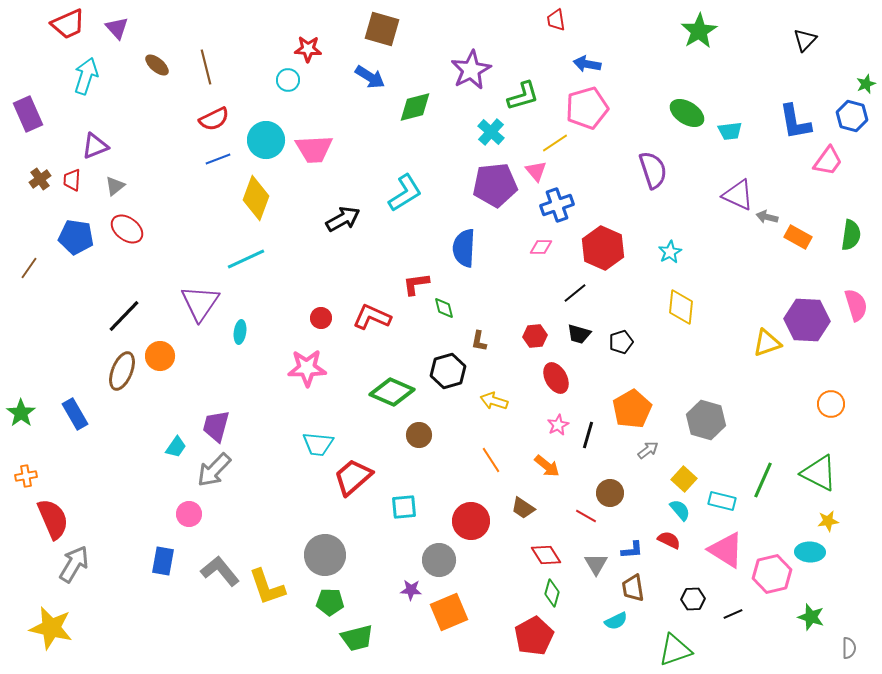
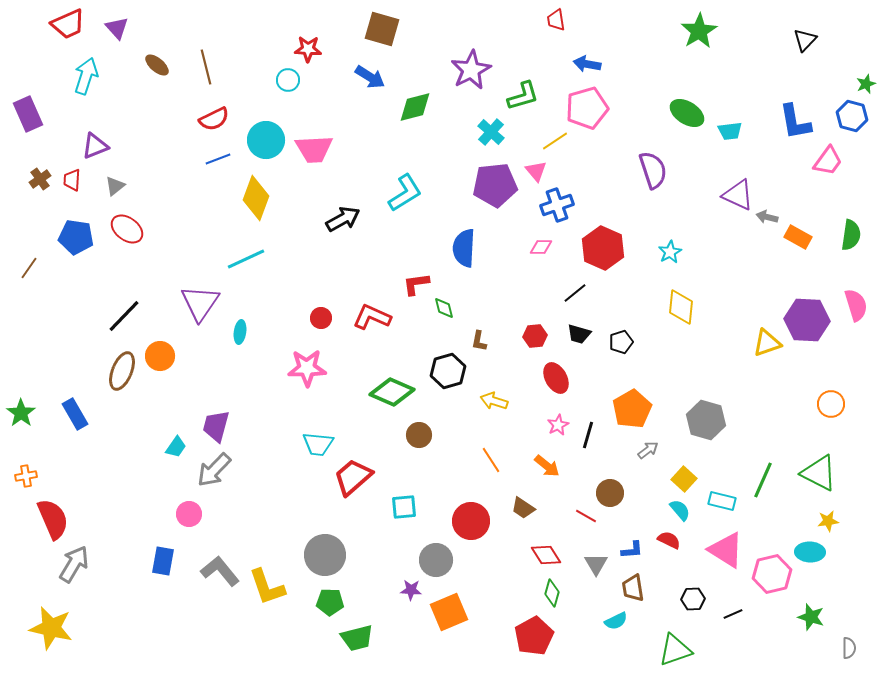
yellow line at (555, 143): moved 2 px up
gray circle at (439, 560): moved 3 px left
